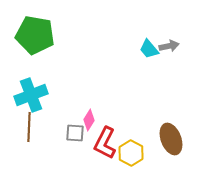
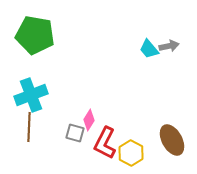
gray square: rotated 12 degrees clockwise
brown ellipse: moved 1 px right, 1 px down; rotated 8 degrees counterclockwise
